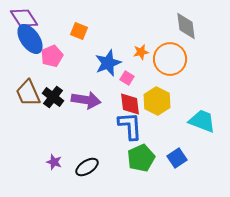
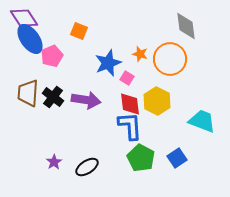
orange star: moved 1 px left, 2 px down; rotated 28 degrees clockwise
brown trapezoid: rotated 28 degrees clockwise
green pentagon: rotated 20 degrees counterclockwise
purple star: rotated 21 degrees clockwise
